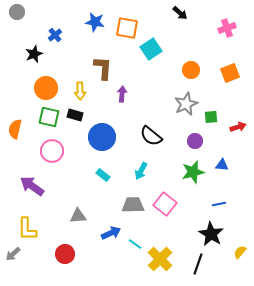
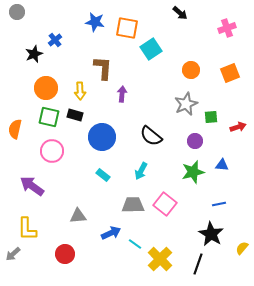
blue cross at (55, 35): moved 5 px down
yellow semicircle at (240, 252): moved 2 px right, 4 px up
